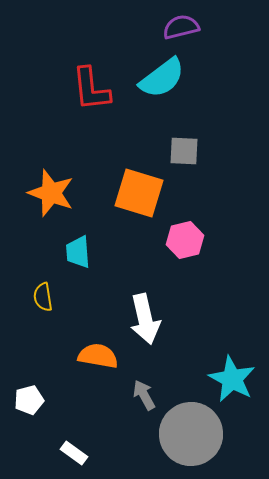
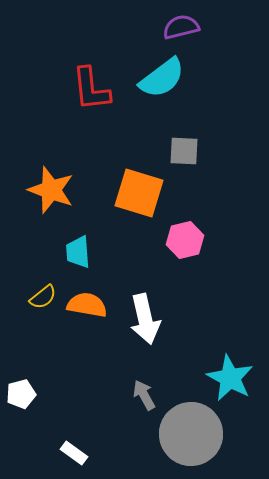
orange star: moved 3 px up
yellow semicircle: rotated 120 degrees counterclockwise
orange semicircle: moved 11 px left, 51 px up
cyan star: moved 2 px left, 1 px up
white pentagon: moved 8 px left, 6 px up
